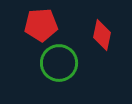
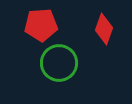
red diamond: moved 2 px right, 6 px up; rotated 8 degrees clockwise
